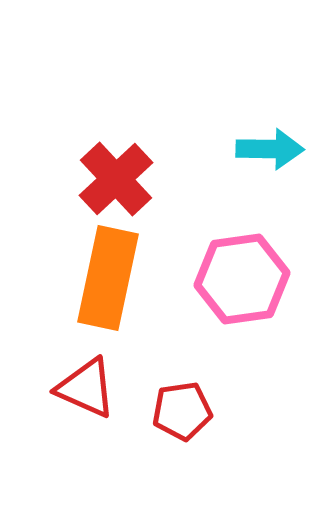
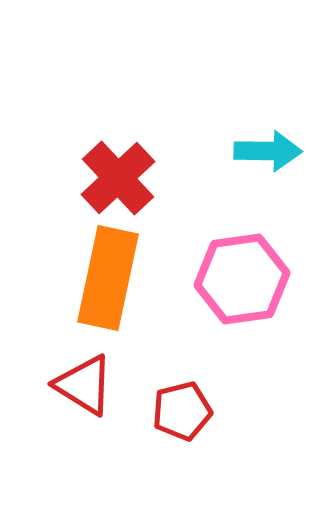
cyan arrow: moved 2 px left, 2 px down
red cross: moved 2 px right, 1 px up
red triangle: moved 2 px left, 3 px up; rotated 8 degrees clockwise
red pentagon: rotated 6 degrees counterclockwise
